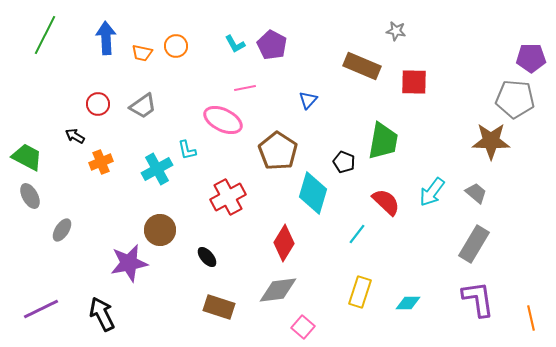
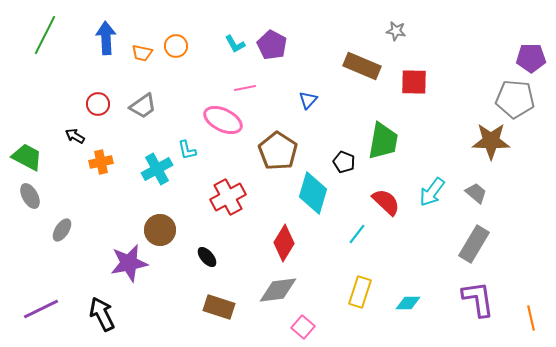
orange cross at (101, 162): rotated 10 degrees clockwise
